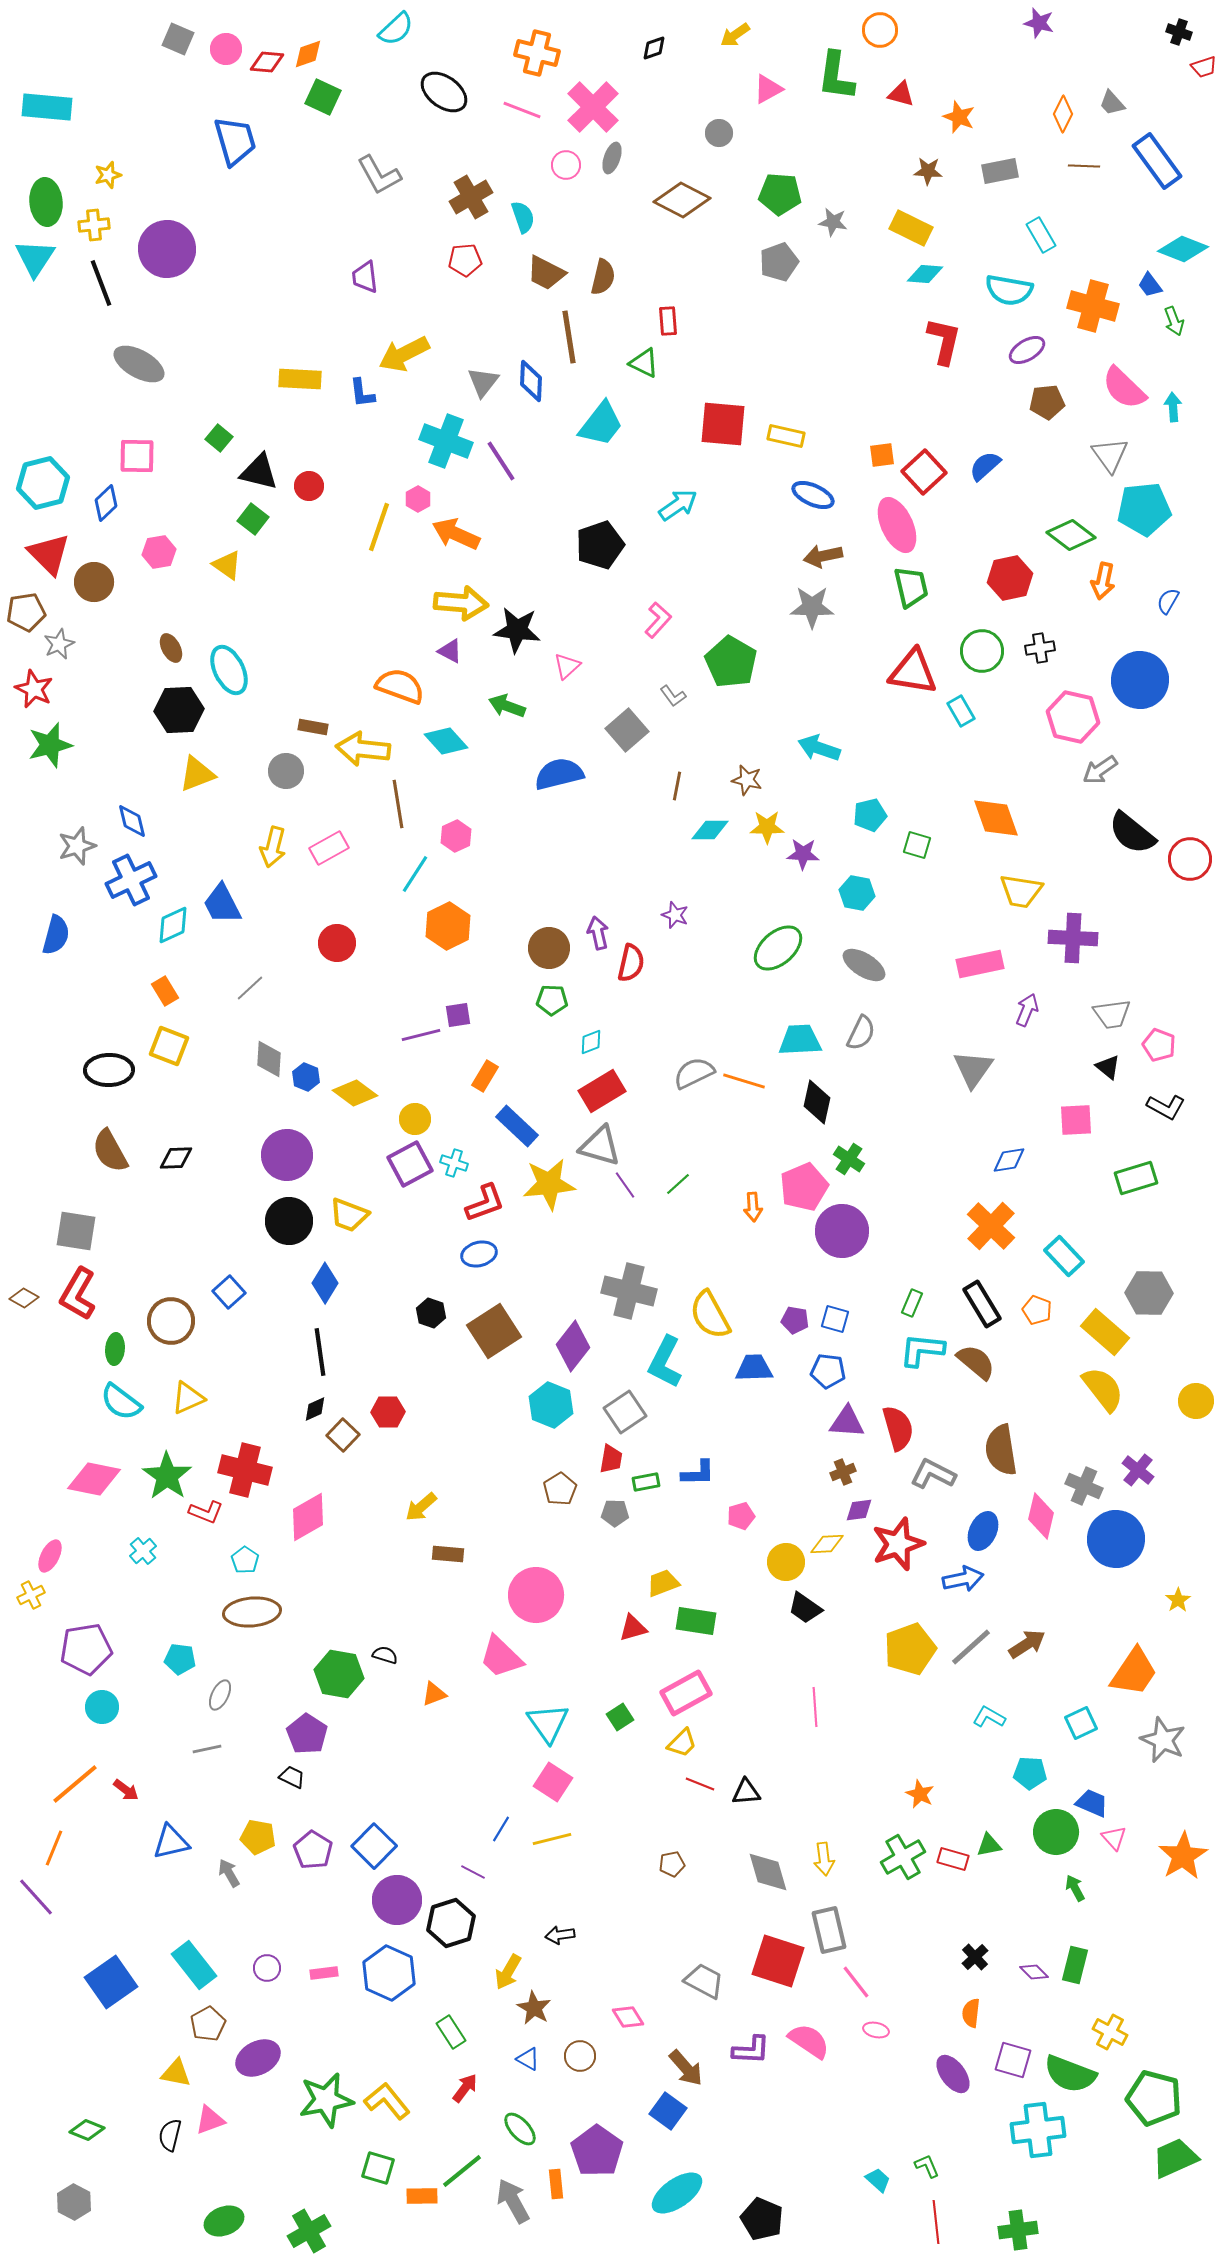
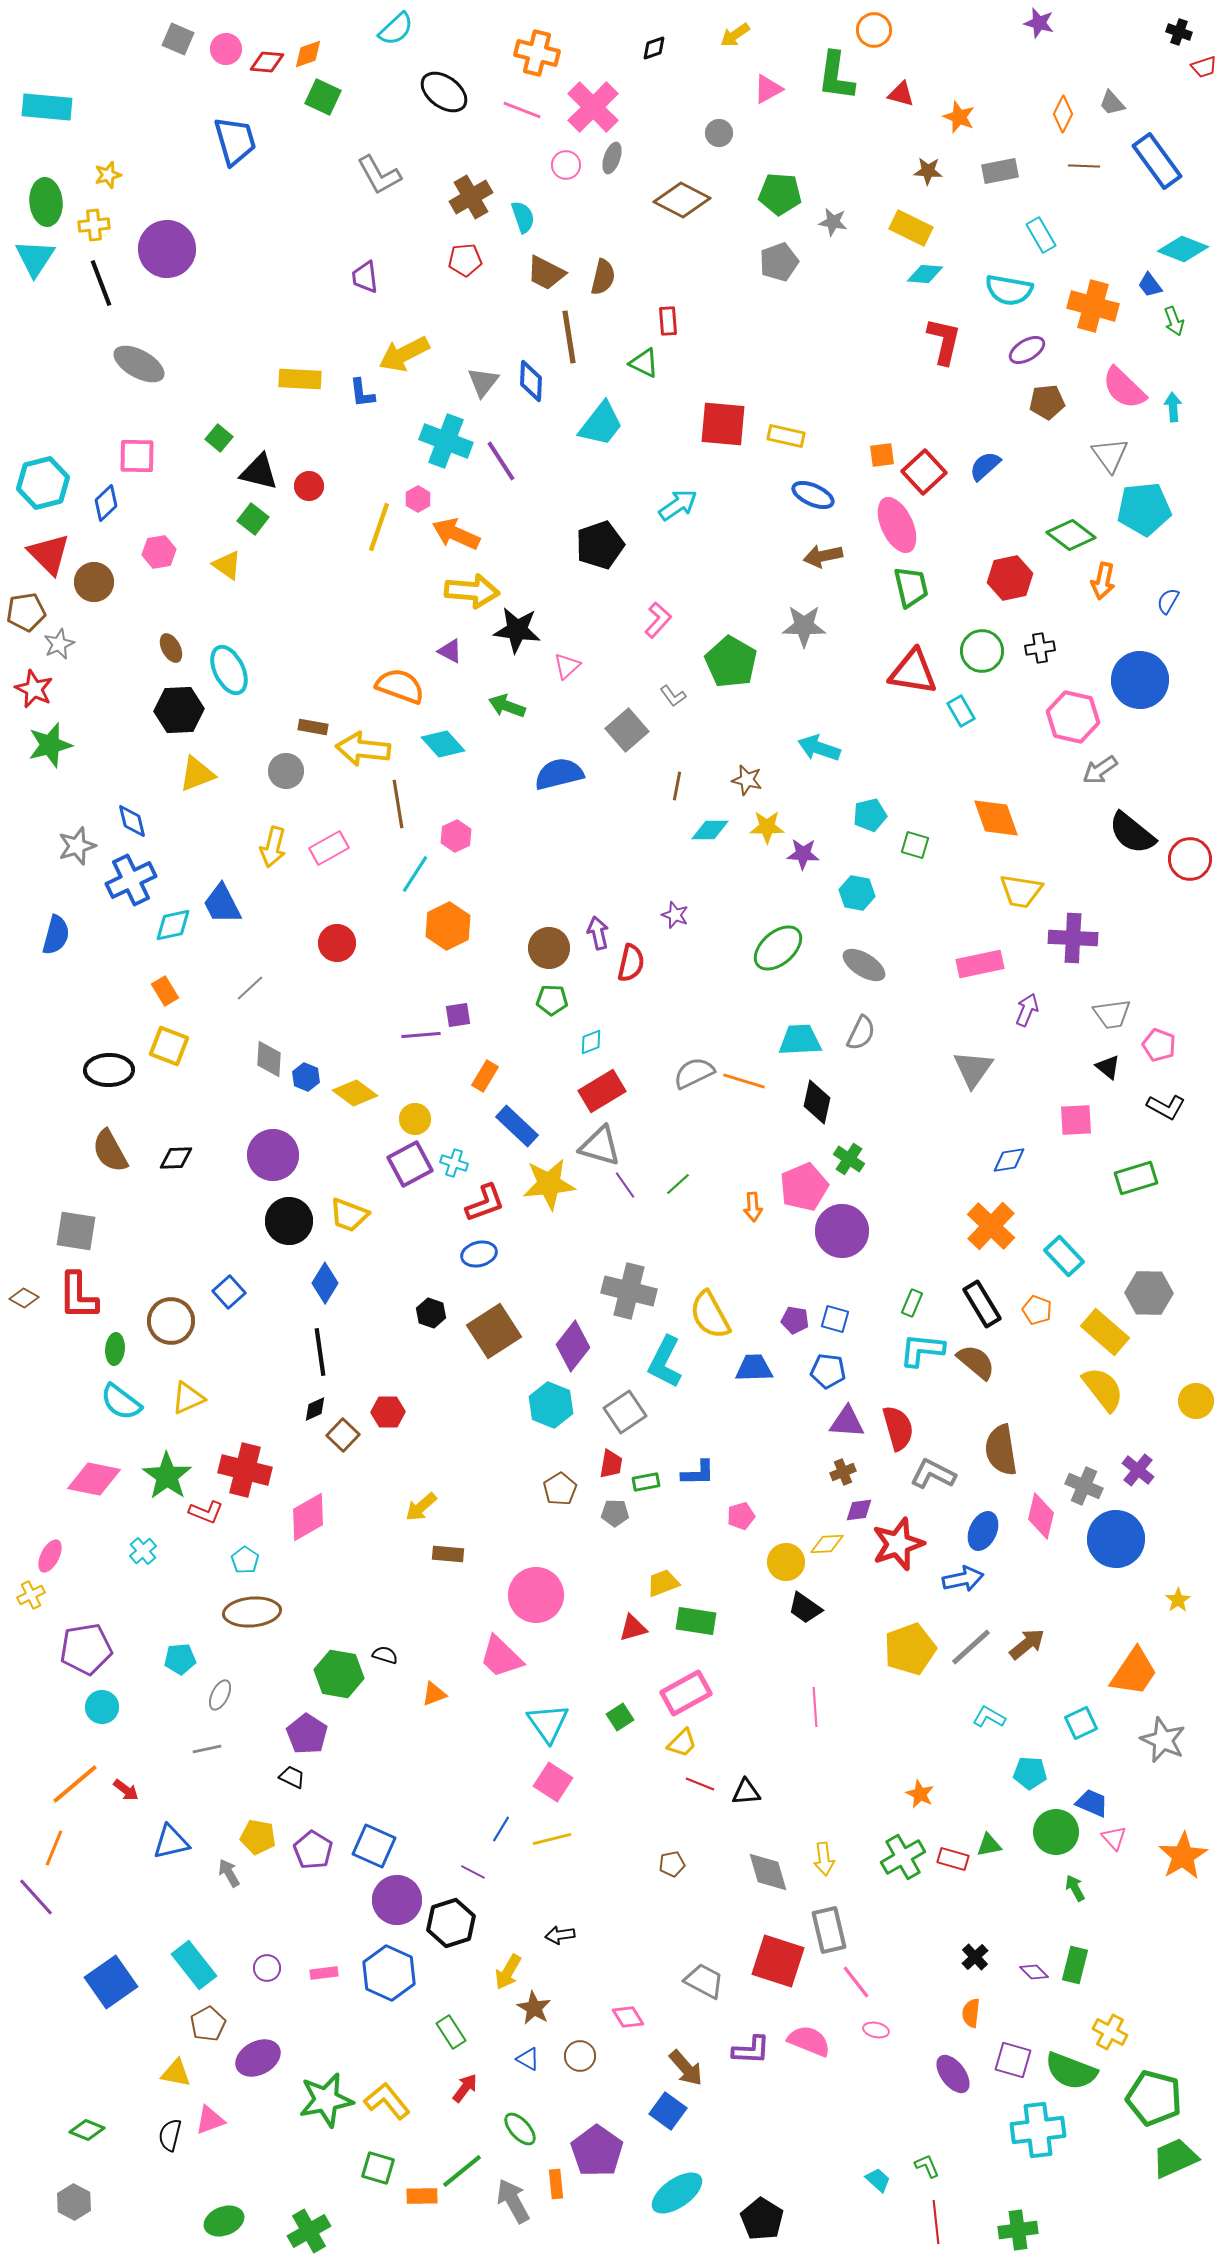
orange circle at (880, 30): moved 6 px left
yellow arrow at (461, 603): moved 11 px right, 12 px up
gray star at (812, 607): moved 8 px left, 19 px down
cyan diamond at (446, 741): moved 3 px left, 3 px down
green square at (917, 845): moved 2 px left
cyan diamond at (173, 925): rotated 12 degrees clockwise
purple line at (421, 1035): rotated 9 degrees clockwise
purple circle at (287, 1155): moved 14 px left
red L-shape at (78, 1294): moved 2 px down; rotated 30 degrees counterclockwise
red trapezoid at (611, 1459): moved 5 px down
brown arrow at (1027, 1644): rotated 6 degrees counterclockwise
cyan pentagon at (180, 1659): rotated 12 degrees counterclockwise
blue square at (374, 1846): rotated 21 degrees counterclockwise
pink semicircle at (809, 2041): rotated 12 degrees counterclockwise
green semicircle at (1070, 2074): moved 1 px right, 3 px up
black pentagon at (762, 2219): rotated 9 degrees clockwise
